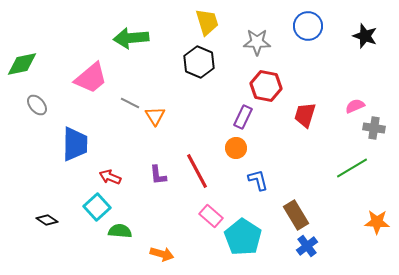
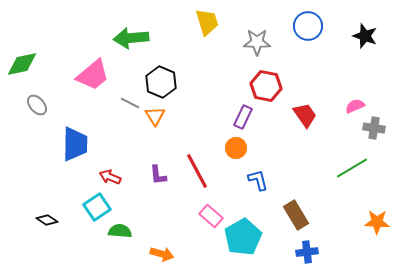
black hexagon: moved 38 px left, 20 px down
pink trapezoid: moved 2 px right, 3 px up
red trapezoid: rotated 128 degrees clockwise
cyan square: rotated 8 degrees clockwise
cyan pentagon: rotated 9 degrees clockwise
blue cross: moved 6 px down; rotated 30 degrees clockwise
